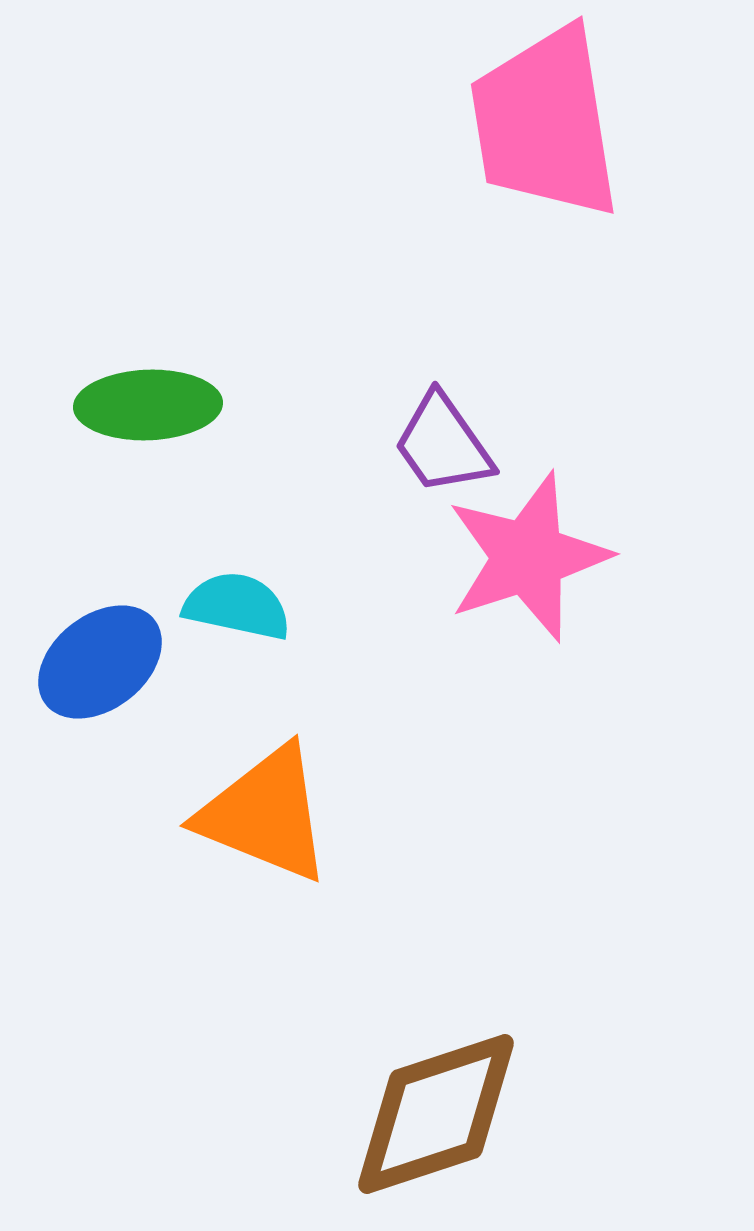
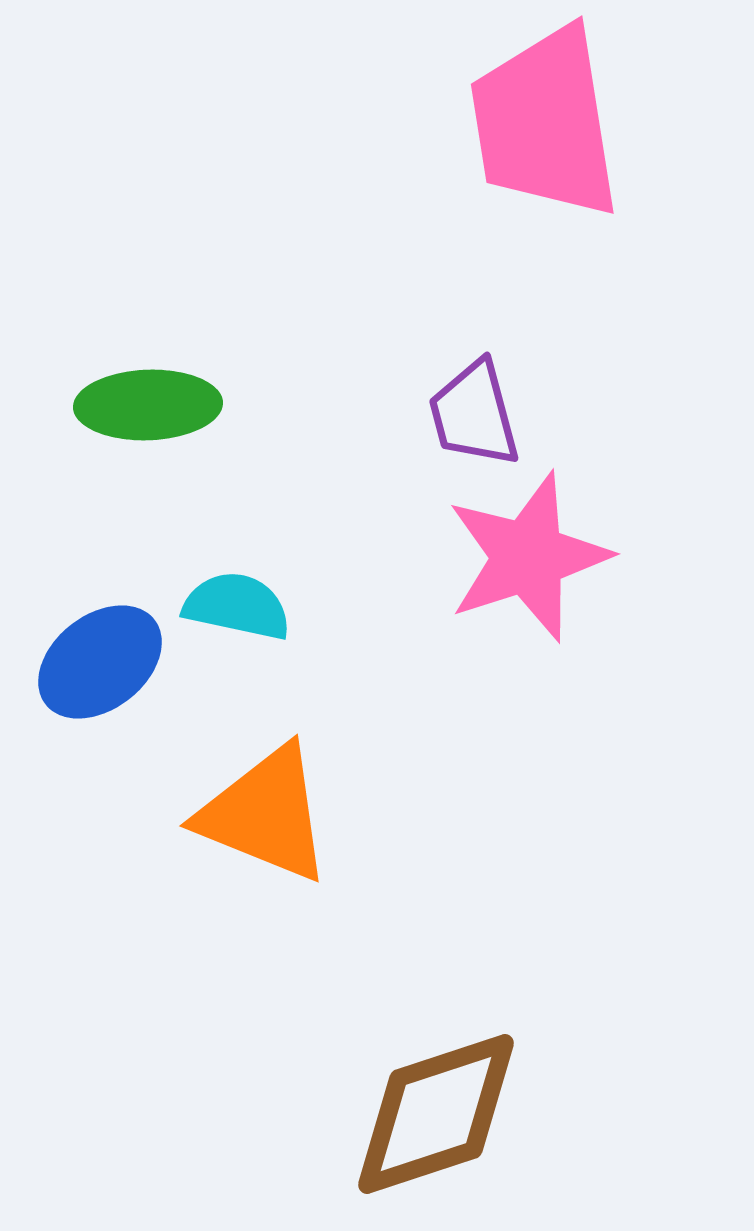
purple trapezoid: moved 31 px right, 30 px up; rotated 20 degrees clockwise
